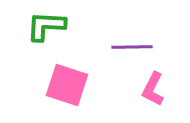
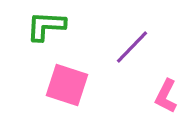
purple line: rotated 45 degrees counterclockwise
pink L-shape: moved 13 px right, 7 px down
